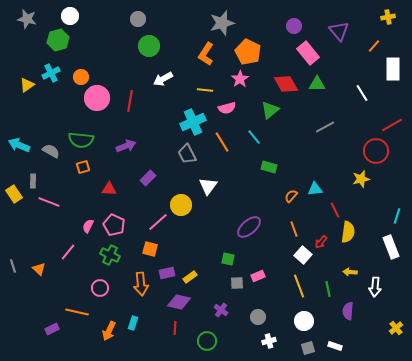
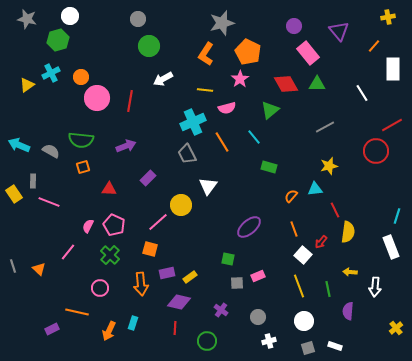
yellow star at (361, 179): moved 32 px left, 13 px up
green cross at (110, 255): rotated 18 degrees clockwise
